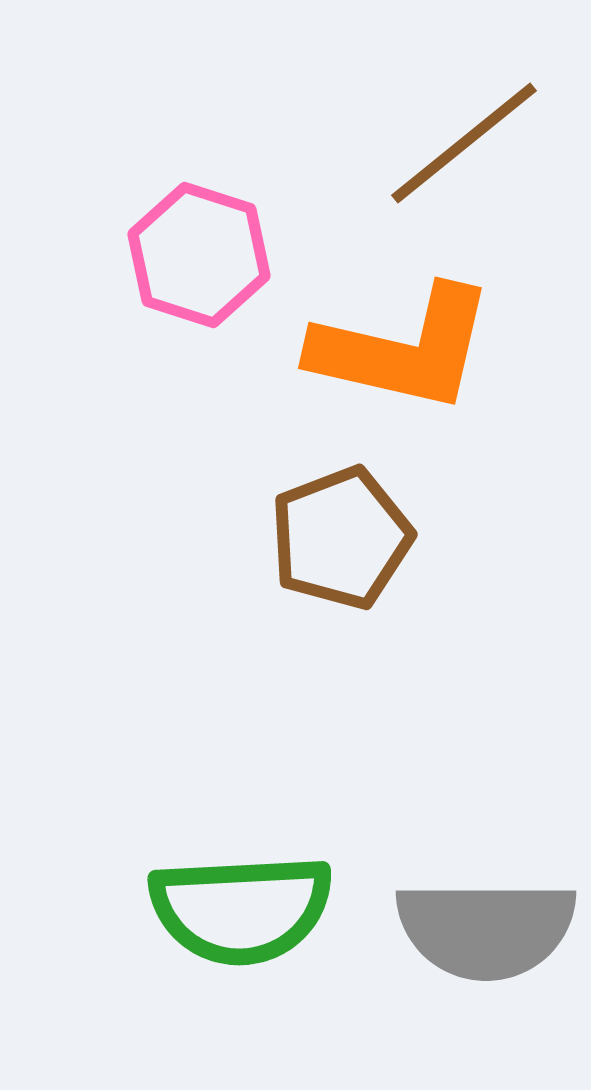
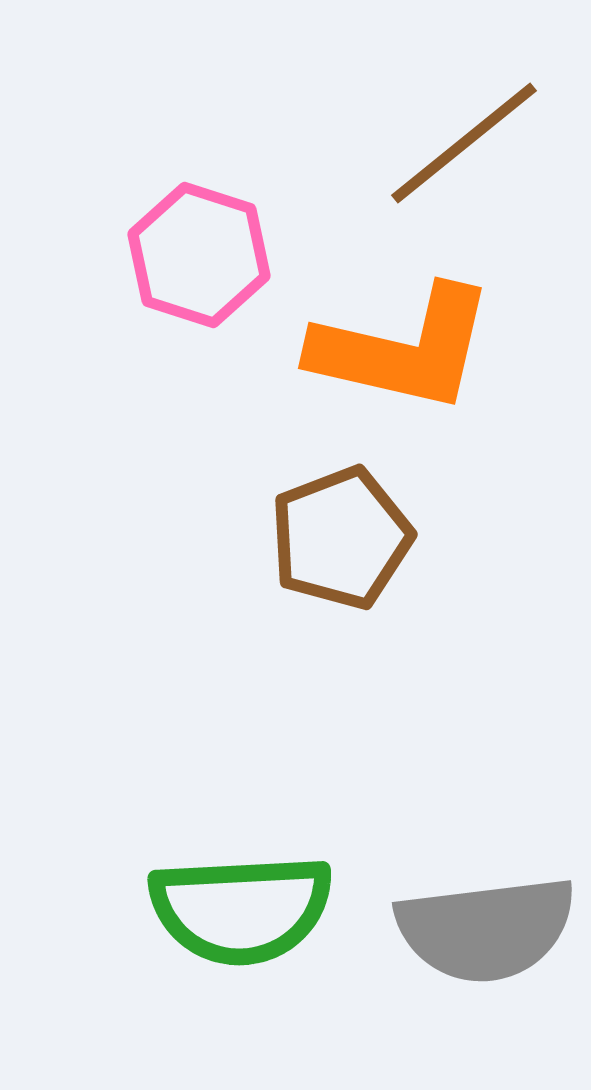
gray semicircle: rotated 7 degrees counterclockwise
